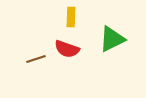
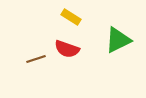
yellow rectangle: rotated 60 degrees counterclockwise
green triangle: moved 6 px right, 1 px down
